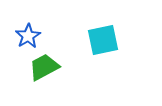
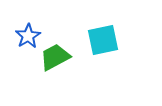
green trapezoid: moved 11 px right, 10 px up
